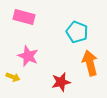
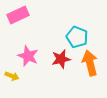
pink rectangle: moved 6 px left, 2 px up; rotated 40 degrees counterclockwise
cyan pentagon: moved 5 px down
yellow arrow: moved 1 px left, 1 px up
red star: moved 23 px up
